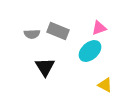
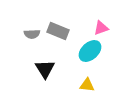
pink triangle: moved 2 px right
black triangle: moved 2 px down
yellow triangle: moved 18 px left; rotated 21 degrees counterclockwise
